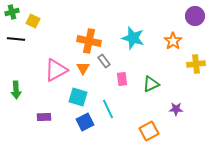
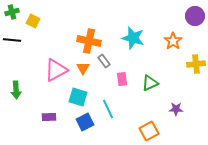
black line: moved 4 px left, 1 px down
green triangle: moved 1 px left, 1 px up
purple rectangle: moved 5 px right
